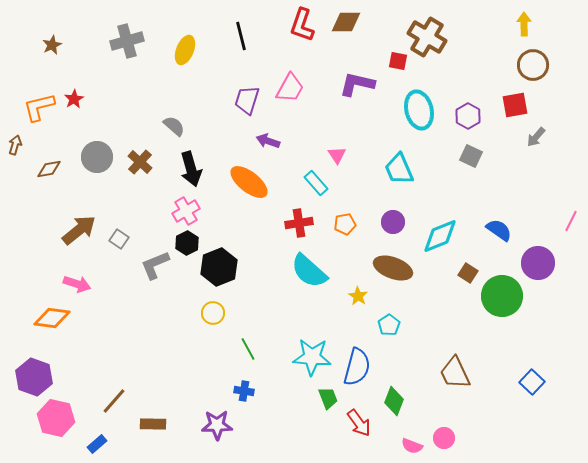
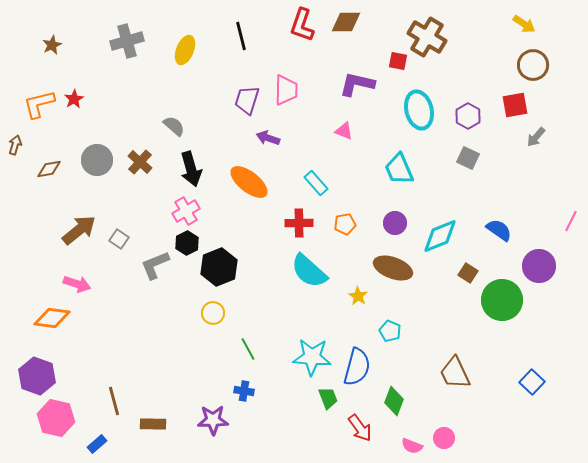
yellow arrow at (524, 24): rotated 125 degrees clockwise
pink trapezoid at (290, 88): moved 4 px left, 2 px down; rotated 28 degrees counterclockwise
orange L-shape at (39, 107): moved 3 px up
purple arrow at (268, 141): moved 3 px up
pink triangle at (337, 155): moved 7 px right, 24 px up; rotated 36 degrees counterclockwise
gray square at (471, 156): moved 3 px left, 2 px down
gray circle at (97, 157): moved 3 px down
purple circle at (393, 222): moved 2 px right, 1 px down
red cross at (299, 223): rotated 8 degrees clockwise
purple circle at (538, 263): moved 1 px right, 3 px down
green circle at (502, 296): moved 4 px down
cyan pentagon at (389, 325): moved 1 px right, 6 px down; rotated 15 degrees counterclockwise
purple hexagon at (34, 377): moved 3 px right, 1 px up
brown line at (114, 401): rotated 56 degrees counterclockwise
red arrow at (359, 423): moved 1 px right, 5 px down
purple star at (217, 425): moved 4 px left, 5 px up
